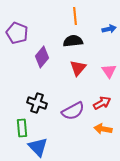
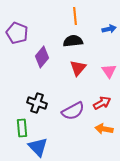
orange arrow: moved 1 px right
